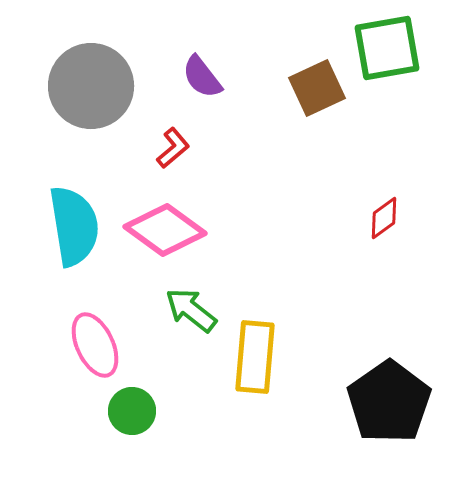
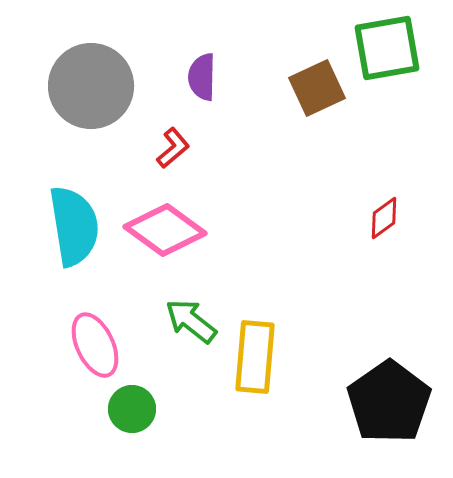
purple semicircle: rotated 39 degrees clockwise
green arrow: moved 11 px down
green circle: moved 2 px up
